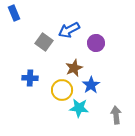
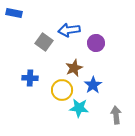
blue rectangle: rotated 56 degrees counterclockwise
blue arrow: rotated 20 degrees clockwise
blue star: moved 2 px right
